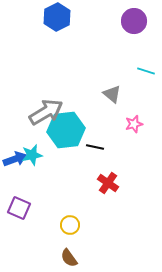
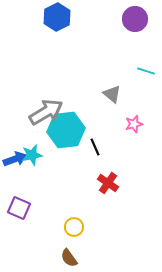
purple circle: moved 1 px right, 2 px up
black line: rotated 54 degrees clockwise
yellow circle: moved 4 px right, 2 px down
